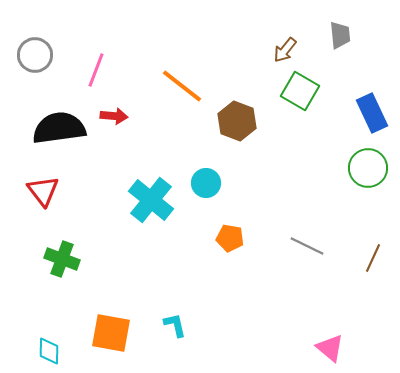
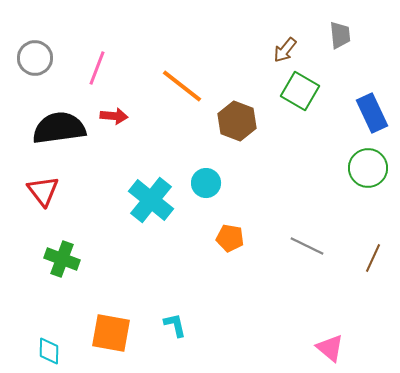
gray circle: moved 3 px down
pink line: moved 1 px right, 2 px up
